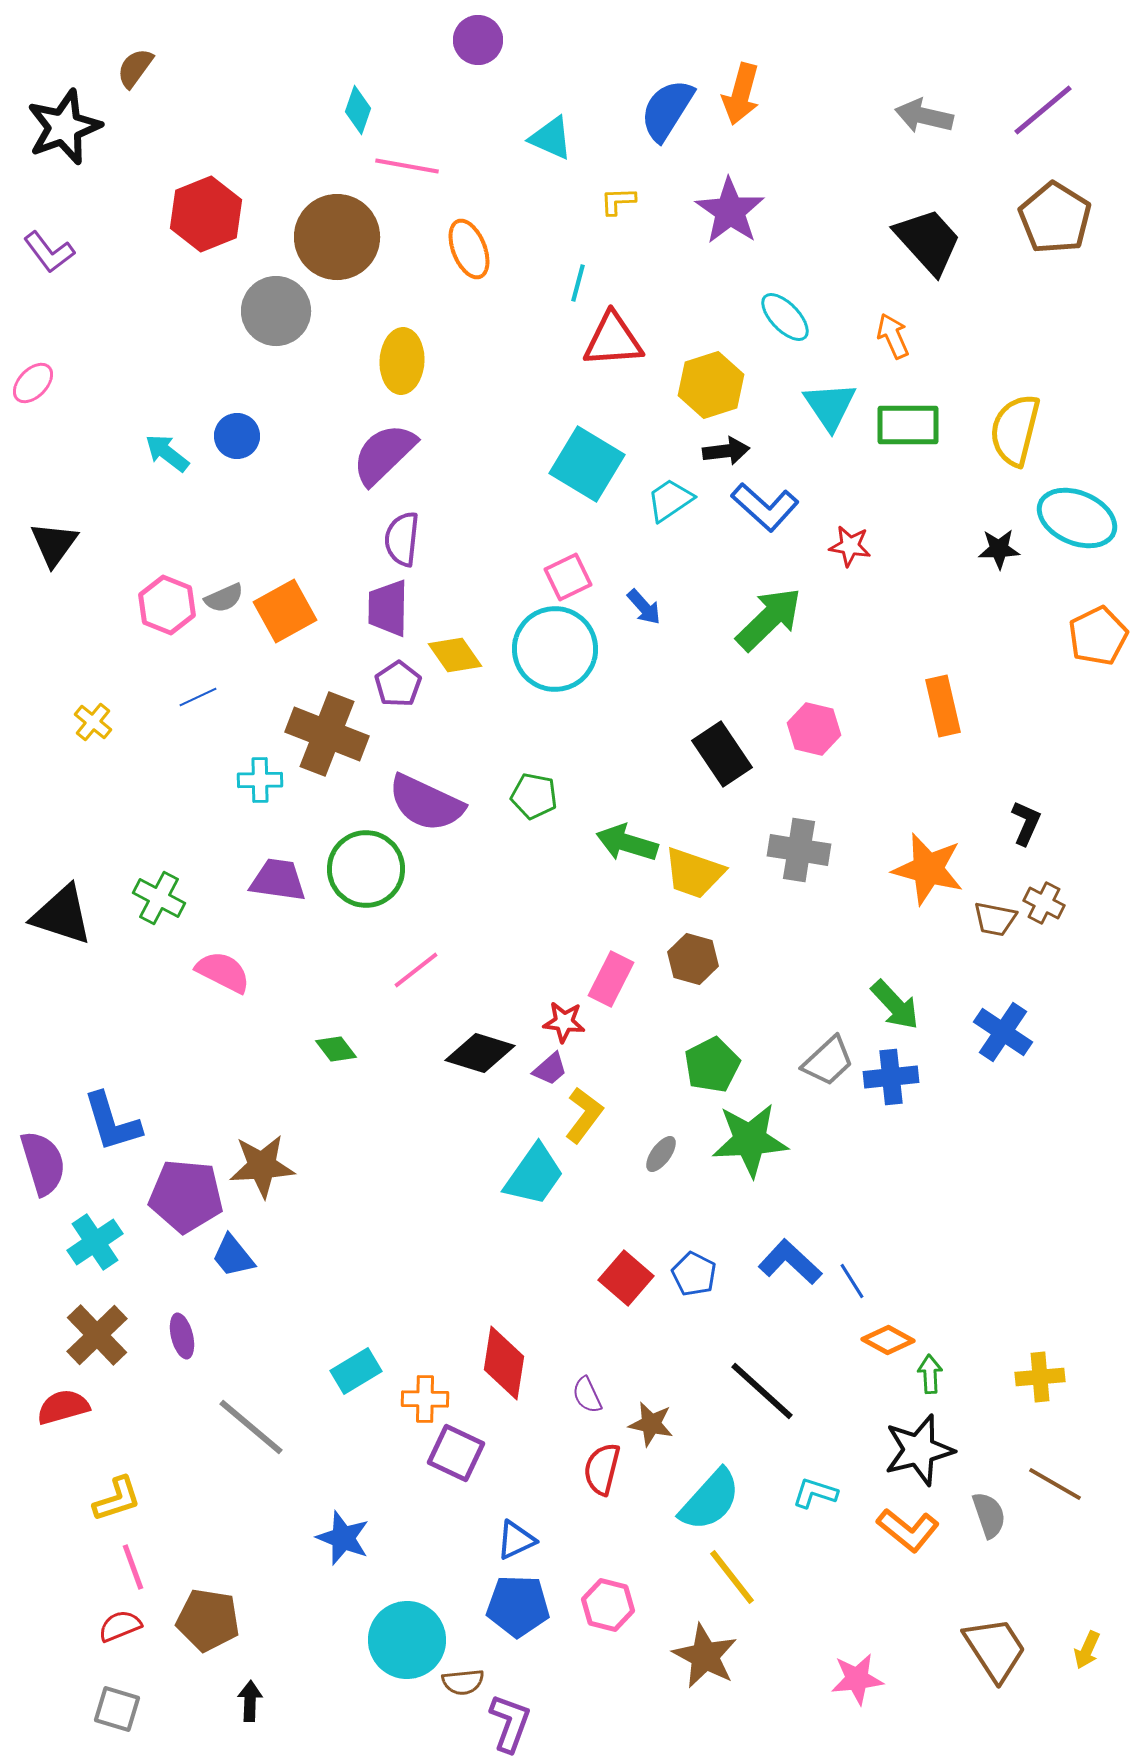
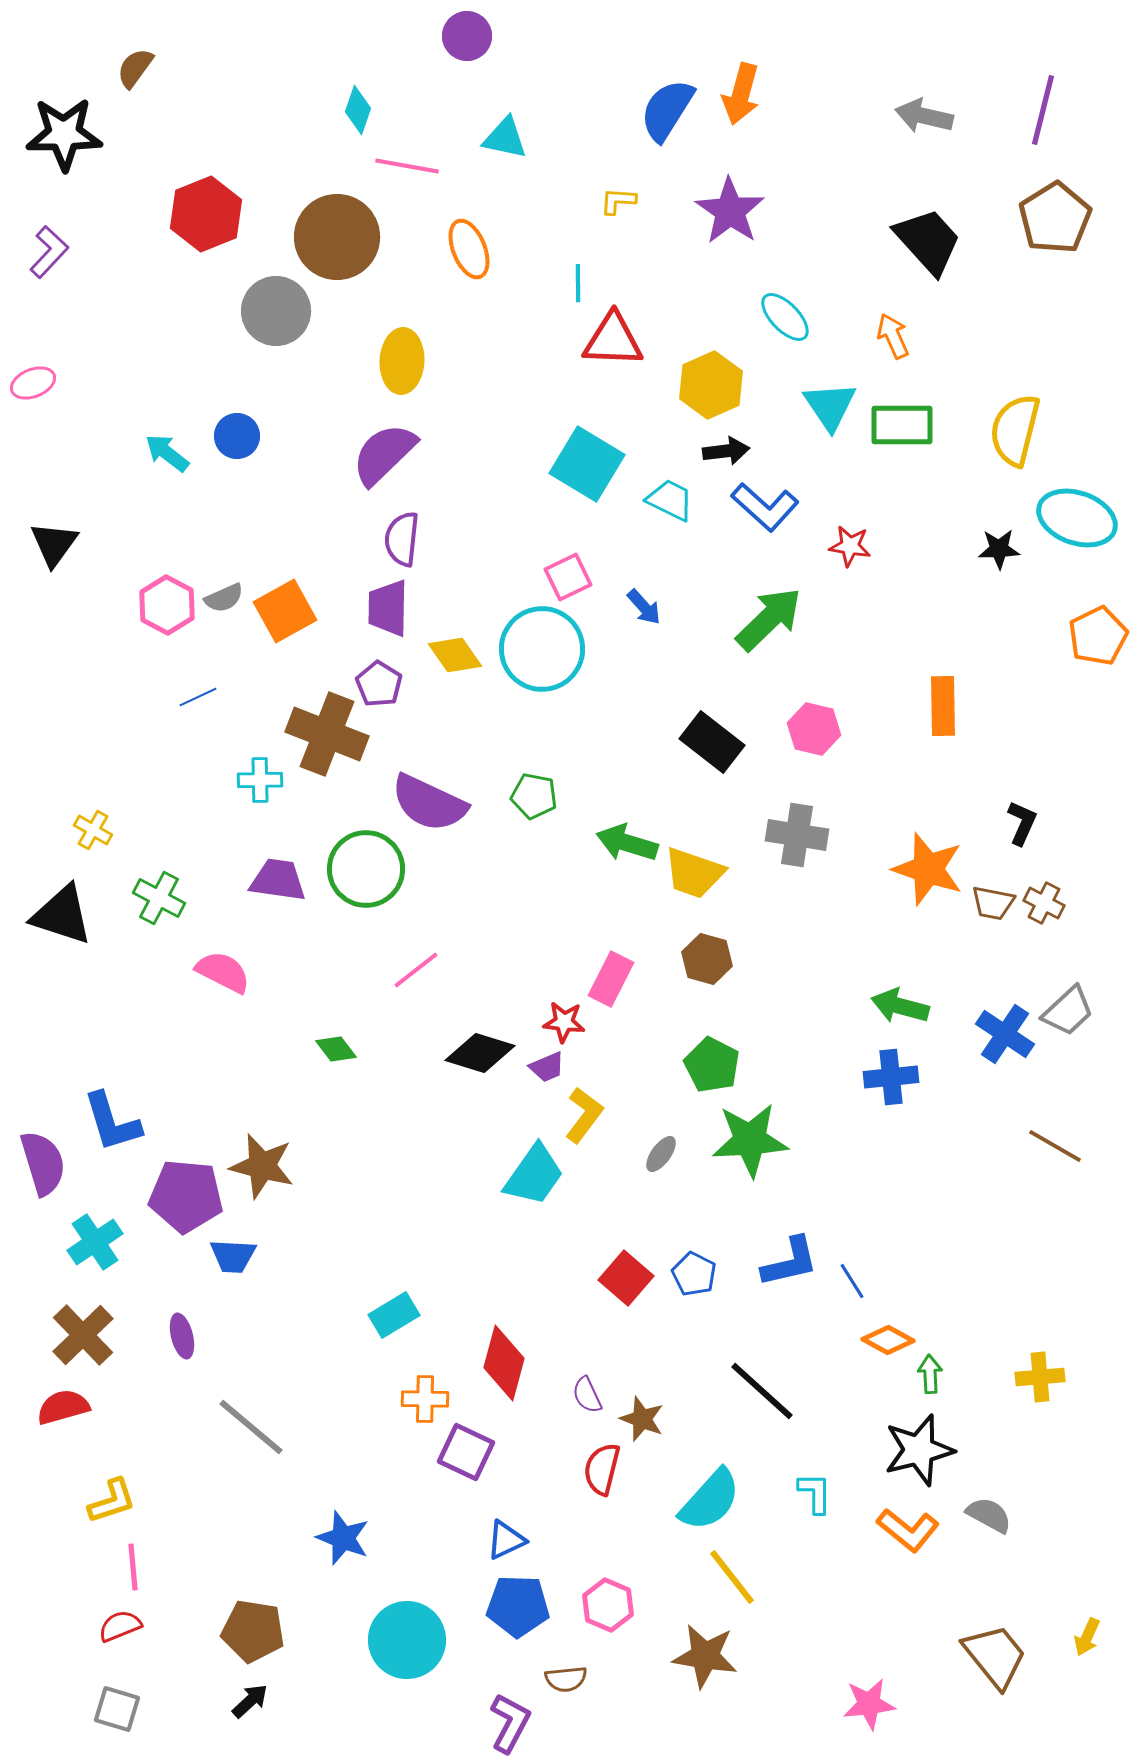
purple circle at (478, 40): moved 11 px left, 4 px up
purple line at (1043, 110): rotated 36 degrees counterclockwise
black star at (64, 127): moved 7 px down; rotated 20 degrees clockwise
cyan triangle at (551, 138): moved 46 px left; rotated 12 degrees counterclockwise
yellow L-shape at (618, 201): rotated 6 degrees clockwise
brown pentagon at (1055, 218): rotated 8 degrees clockwise
purple L-shape at (49, 252): rotated 100 degrees counterclockwise
cyan line at (578, 283): rotated 15 degrees counterclockwise
red triangle at (613, 340): rotated 6 degrees clockwise
pink ellipse at (33, 383): rotated 24 degrees clockwise
yellow hexagon at (711, 385): rotated 6 degrees counterclockwise
green rectangle at (908, 425): moved 6 px left
cyan trapezoid at (670, 500): rotated 60 degrees clockwise
cyan ellipse at (1077, 518): rotated 4 degrees counterclockwise
pink hexagon at (167, 605): rotated 6 degrees clockwise
cyan circle at (555, 649): moved 13 px left
purple pentagon at (398, 684): moved 19 px left; rotated 6 degrees counterclockwise
orange rectangle at (943, 706): rotated 12 degrees clockwise
yellow cross at (93, 722): moved 108 px down; rotated 9 degrees counterclockwise
black rectangle at (722, 754): moved 10 px left, 12 px up; rotated 18 degrees counterclockwise
purple semicircle at (426, 803): moved 3 px right
black L-shape at (1026, 823): moved 4 px left
gray cross at (799, 850): moved 2 px left, 15 px up
orange star at (928, 869): rotated 4 degrees clockwise
brown trapezoid at (995, 919): moved 2 px left, 16 px up
brown hexagon at (693, 959): moved 14 px right
green arrow at (895, 1005): moved 5 px right, 1 px down; rotated 148 degrees clockwise
blue cross at (1003, 1032): moved 2 px right, 2 px down
gray trapezoid at (828, 1061): moved 240 px right, 50 px up
green pentagon at (712, 1065): rotated 18 degrees counterclockwise
purple trapezoid at (550, 1069): moved 3 px left, 2 px up; rotated 18 degrees clockwise
brown star at (262, 1166): rotated 18 degrees clockwise
blue trapezoid at (233, 1256): rotated 48 degrees counterclockwise
blue L-shape at (790, 1262): rotated 124 degrees clockwise
brown cross at (97, 1335): moved 14 px left
red diamond at (504, 1363): rotated 6 degrees clockwise
cyan rectangle at (356, 1371): moved 38 px right, 56 px up
brown star at (651, 1424): moved 9 px left, 5 px up; rotated 9 degrees clockwise
purple square at (456, 1453): moved 10 px right, 1 px up
brown line at (1055, 1484): moved 338 px up
cyan L-shape at (815, 1493): rotated 72 degrees clockwise
yellow L-shape at (117, 1499): moved 5 px left, 2 px down
gray semicircle at (989, 1515): rotated 42 degrees counterclockwise
blue triangle at (516, 1540): moved 10 px left
pink line at (133, 1567): rotated 15 degrees clockwise
pink hexagon at (608, 1605): rotated 9 degrees clockwise
brown pentagon at (208, 1620): moved 45 px right, 11 px down
brown trapezoid at (995, 1649): moved 7 px down; rotated 6 degrees counterclockwise
yellow arrow at (1087, 1650): moved 13 px up
brown star at (705, 1656): rotated 18 degrees counterclockwise
pink star at (857, 1679): moved 12 px right, 25 px down
brown semicircle at (463, 1682): moved 103 px right, 3 px up
black arrow at (250, 1701): rotated 45 degrees clockwise
purple L-shape at (510, 1723): rotated 8 degrees clockwise
